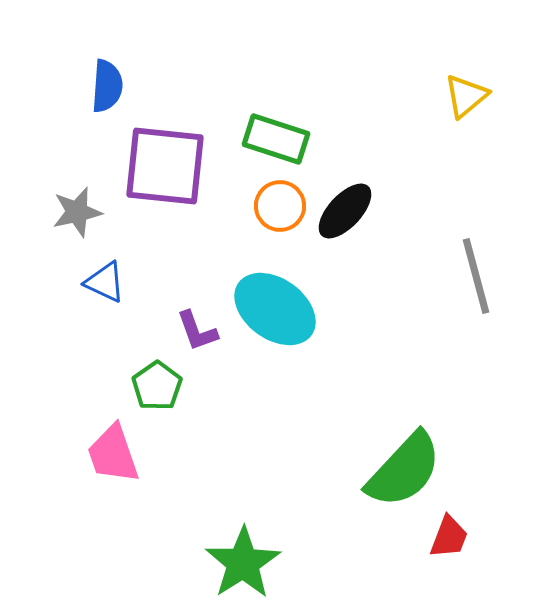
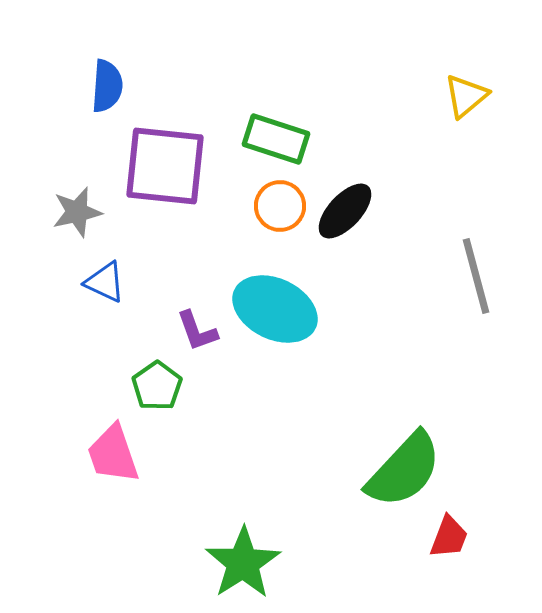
cyan ellipse: rotated 10 degrees counterclockwise
